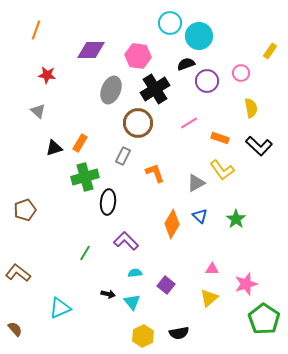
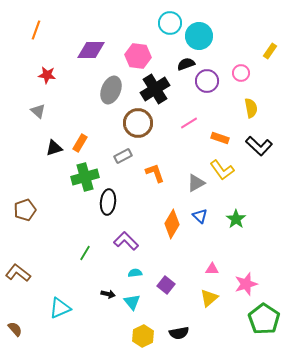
gray rectangle at (123, 156): rotated 36 degrees clockwise
